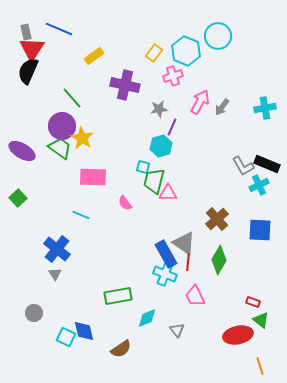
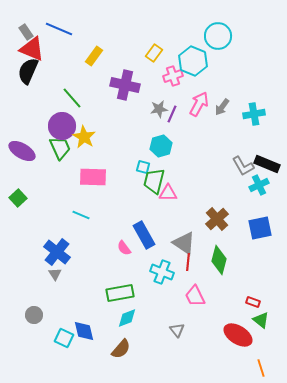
gray rectangle at (26, 32): rotated 21 degrees counterclockwise
red triangle at (32, 49): rotated 40 degrees counterclockwise
cyan hexagon at (186, 51): moved 7 px right, 10 px down
yellow rectangle at (94, 56): rotated 18 degrees counterclockwise
pink arrow at (200, 102): moved 1 px left, 2 px down
cyan cross at (265, 108): moved 11 px left, 6 px down
purple line at (172, 127): moved 13 px up
yellow star at (82, 138): moved 2 px right, 1 px up
green trapezoid at (60, 148): rotated 30 degrees clockwise
pink semicircle at (125, 203): moved 1 px left, 45 px down
blue square at (260, 230): moved 2 px up; rotated 15 degrees counterclockwise
blue cross at (57, 249): moved 3 px down
blue rectangle at (166, 254): moved 22 px left, 19 px up
green diamond at (219, 260): rotated 16 degrees counterclockwise
cyan cross at (165, 274): moved 3 px left, 2 px up
green rectangle at (118, 296): moved 2 px right, 3 px up
gray circle at (34, 313): moved 2 px down
cyan diamond at (147, 318): moved 20 px left
red ellipse at (238, 335): rotated 44 degrees clockwise
cyan square at (66, 337): moved 2 px left, 1 px down
brown semicircle at (121, 349): rotated 15 degrees counterclockwise
orange line at (260, 366): moved 1 px right, 2 px down
